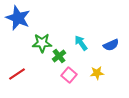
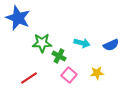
cyan arrow: moved 1 px right; rotated 140 degrees clockwise
green cross: rotated 24 degrees counterclockwise
red line: moved 12 px right, 4 px down
